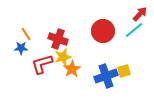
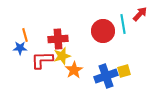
cyan line: moved 11 px left, 6 px up; rotated 60 degrees counterclockwise
orange line: moved 1 px left, 1 px down; rotated 16 degrees clockwise
red cross: rotated 24 degrees counterclockwise
blue star: moved 1 px left
yellow star: moved 1 px left, 1 px up
red L-shape: moved 4 px up; rotated 15 degrees clockwise
orange star: moved 2 px right, 1 px down
